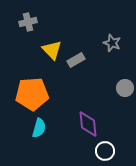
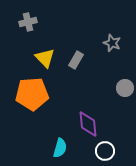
yellow triangle: moved 7 px left, 8 px down
gray rectangle: rotated 30 degrees counterclockwise
cyan semicircle: moved 21 px right, 20 px down
